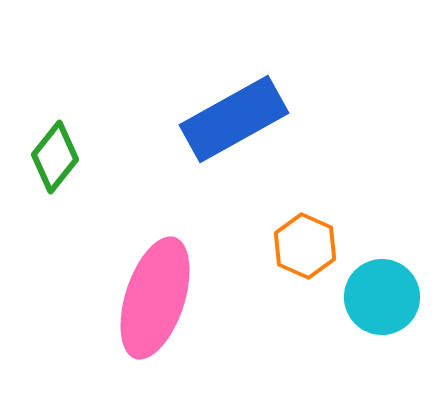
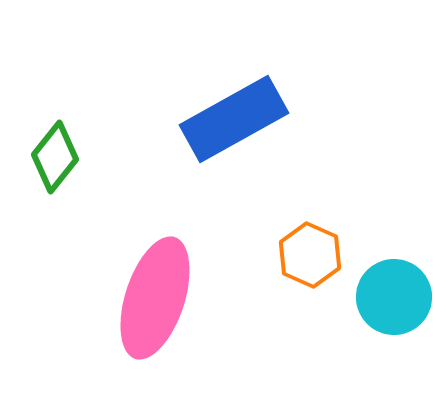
orange hexagon: moved 5 px right, 9 px down
cyan circle: moved 12 px right
